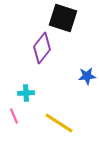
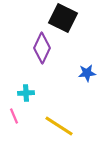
black square: rotated 8 degrees clockwise
purple diamond: rotated 12 degrees counterclockwise
blue star: moved 3 px up
yellow line: moved 3 px down
